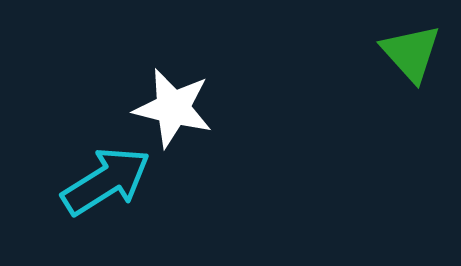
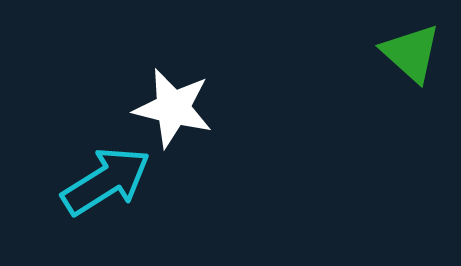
green triangle: rotated 6 degrees counterclockwise
